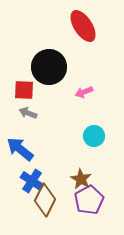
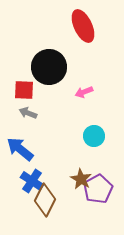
red ellipse: rotated 8 degrees clockwise
purple pentagon: moved 9 px right, 11 px up
